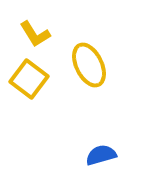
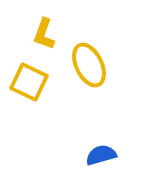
yellow L-shape: moved 9 px right; rotated 52 degrees clockwise
yellow square: moved 3 px down; rotated 12 degrees counterclockwise
